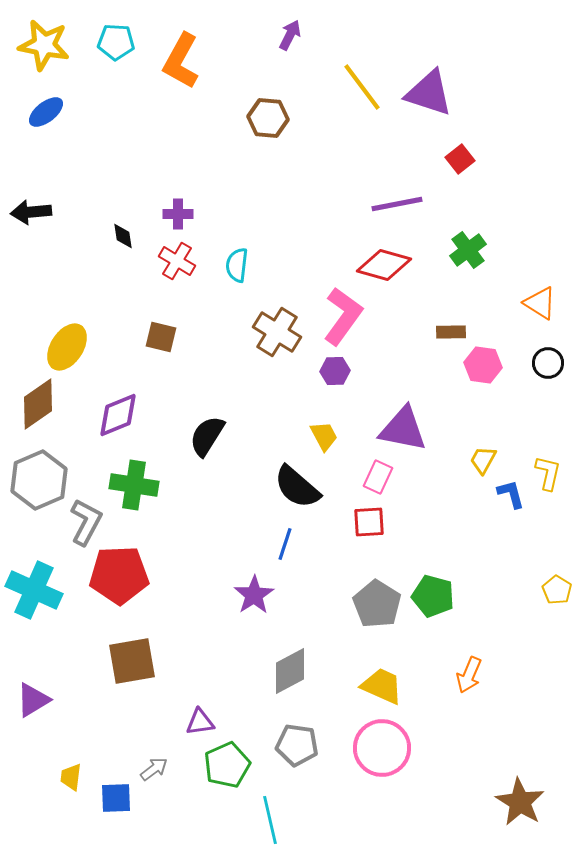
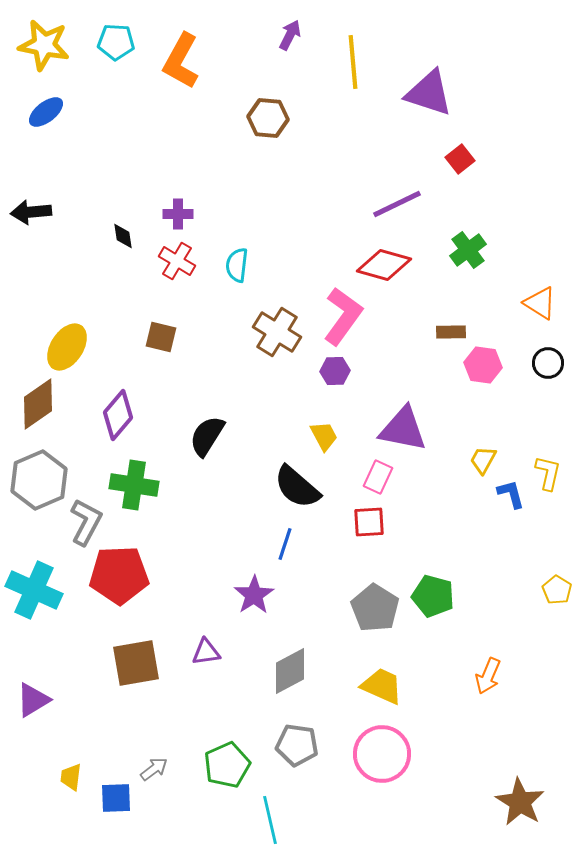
yellow line at (362, 87): moved 9 px left, 25 px up; rotated 32 degrees clockwise
purple line at (397, 204): rotated 15 degrees counterclockwise
purple diamond at (118, 415): rotated 27 degrees counterclockwise
gray pentagon at (377, 604): moved 2 px left, 4 px down
brown square at (132, 661): moved 4 px right, 2 px down
orange arrow at (469, 675): moved 19 px right, 1 px down
purple triangle at (200, 722): moved 6 px right, 70 px up
pink circle at (382, 748): moved 6 px down
